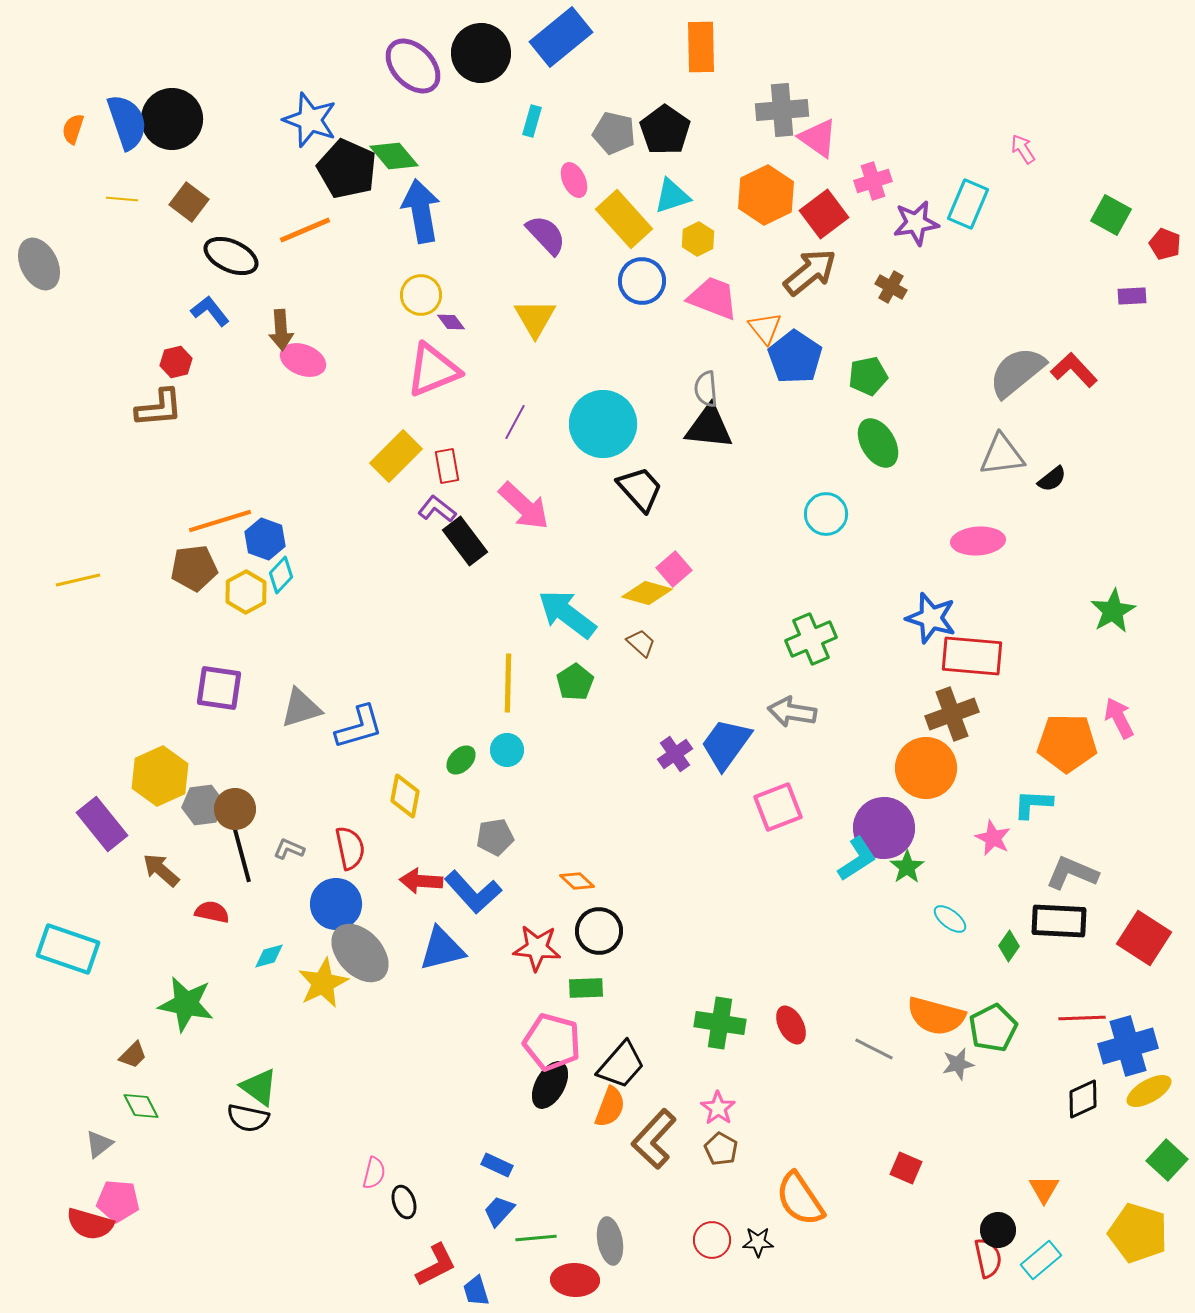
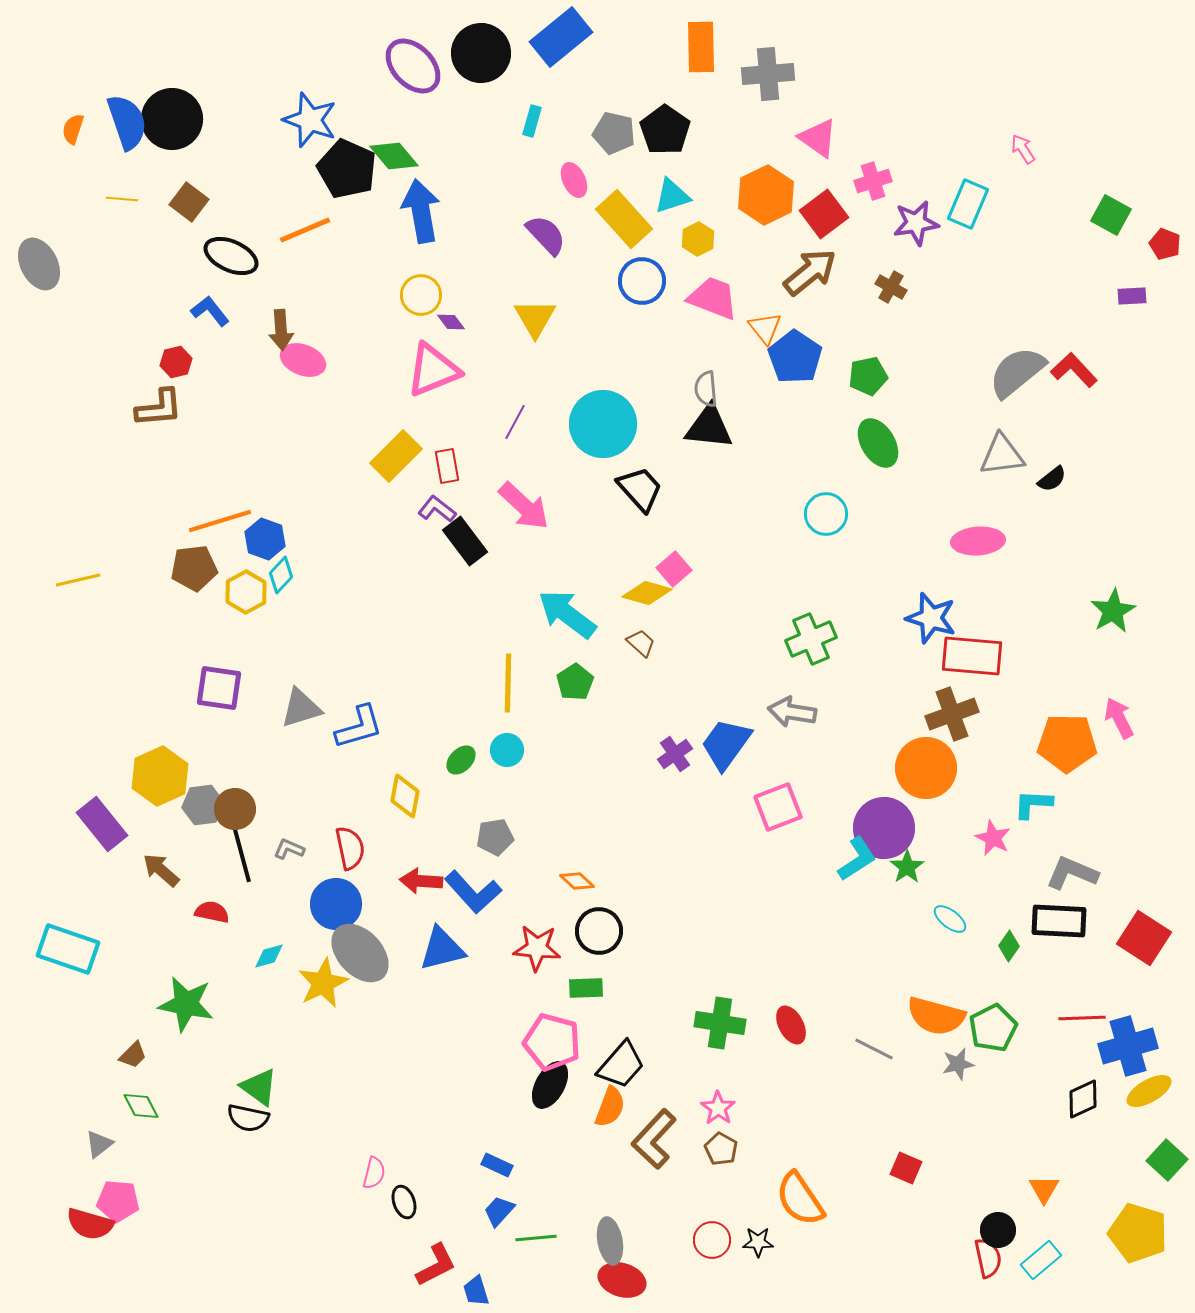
gray cross at (782, 110): moved 14 px left, 36 px up
red ellipse at (575, 1280): moved 47 px right; rotated 15 degrees clockwise
